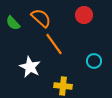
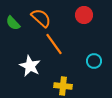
white star: moved 1 px up
